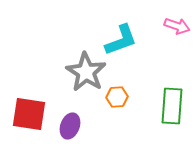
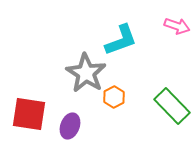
gray star: moved 1 px down
orange hexagon: moved 3 px left; rotated 25 degrees counterclockwise
green rectangle: rotated 48 degrees counterclockwise
